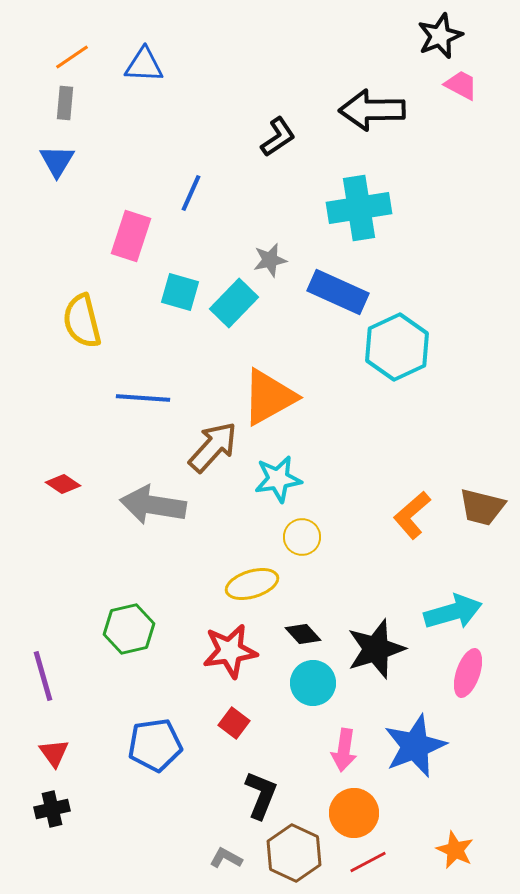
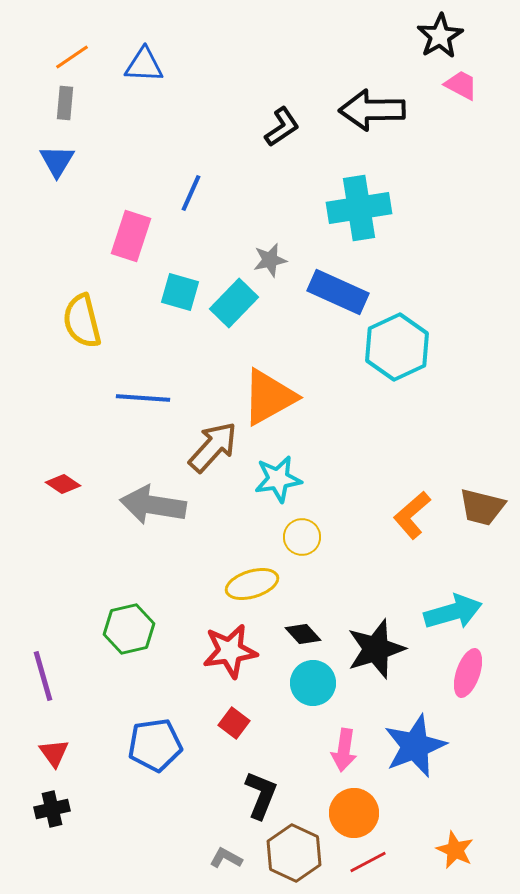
black star at (440, 36): rotated 9 degrees counterclockwise
black L-shape at (278, 137): moved 4 px right, 10 px up
